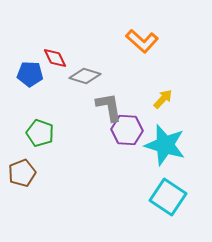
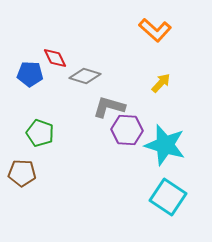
orange L-shape: moved 13 px right, 11 px up
yellow arrow: moved 2 px left, 16 px up
gray L-shape: rotated 64 degrees counterclockwise
brown pentagon: rotated 24 degrees clockwise
